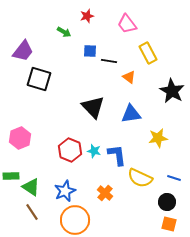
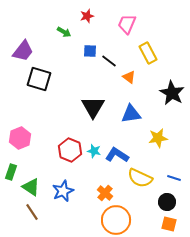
pink trapezoid: rotated 60 degrees clockwise
black line: rotated 28 degrees clockwise
black star: moved 2 px down
black triangle: rotated 15 degrees clockwise
blue L-shape: rotated 50 degrees counterclockwise
green rectangle: moved 4 px up; rotated 70 degrees counterclockwise
blue star: moved 2 px left
orange circle: moved 41 px right
